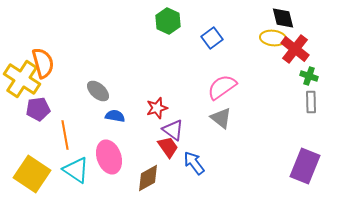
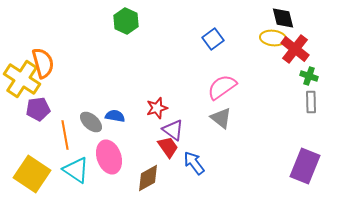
green hexagon: moved 42 px left
blue square: moved 1 px right, 1 px down
gray ellipse: moved 7 px left, 31 px down
